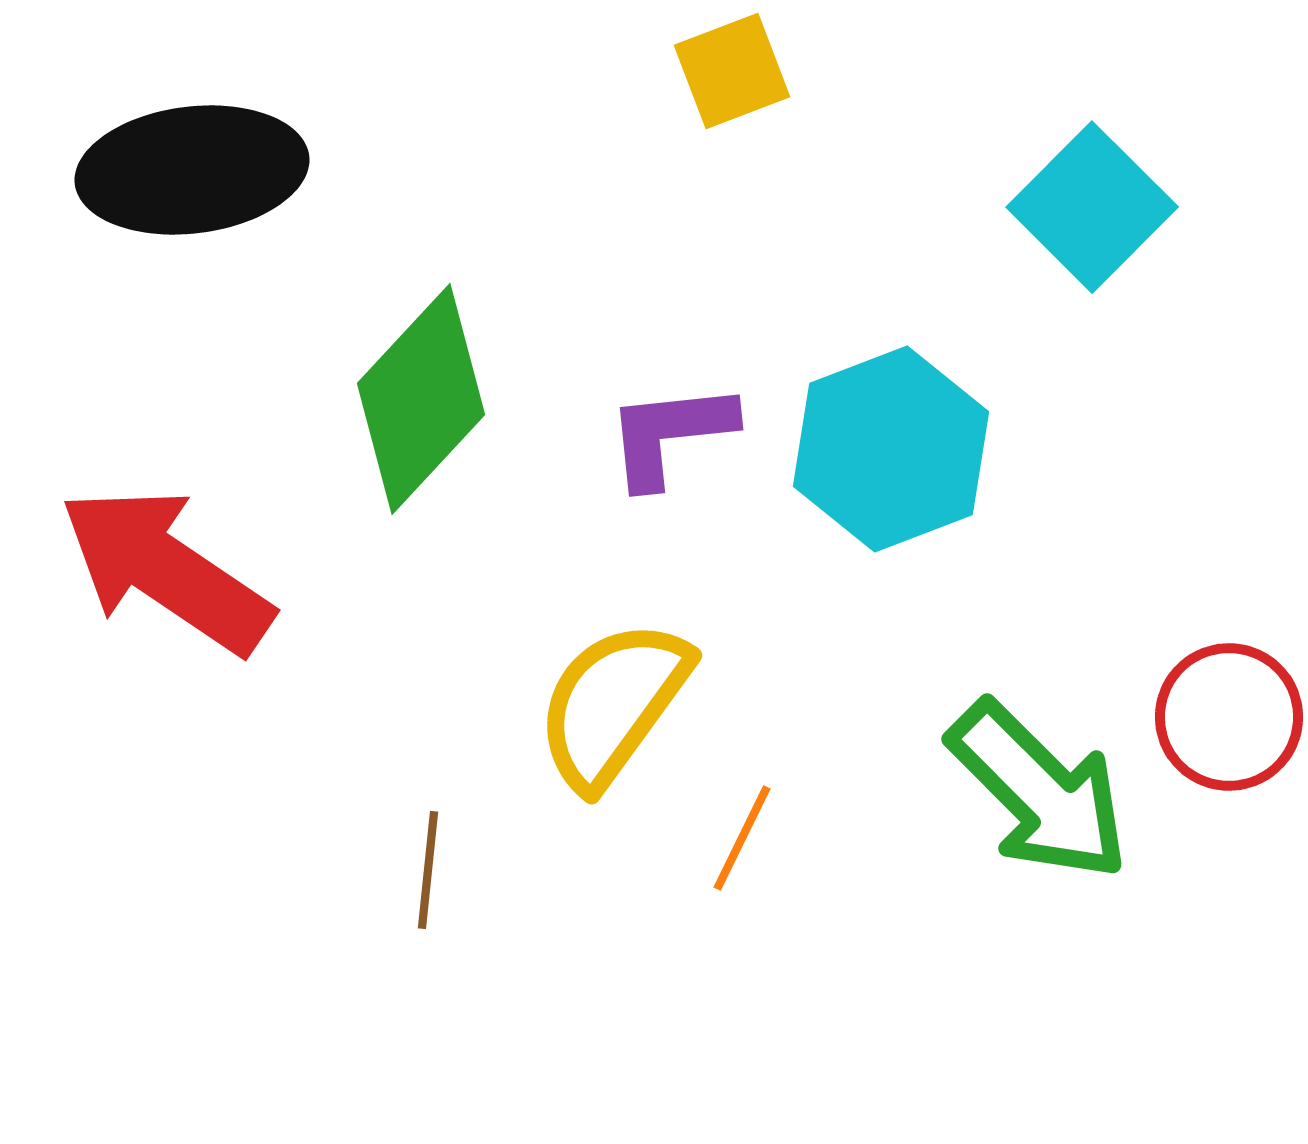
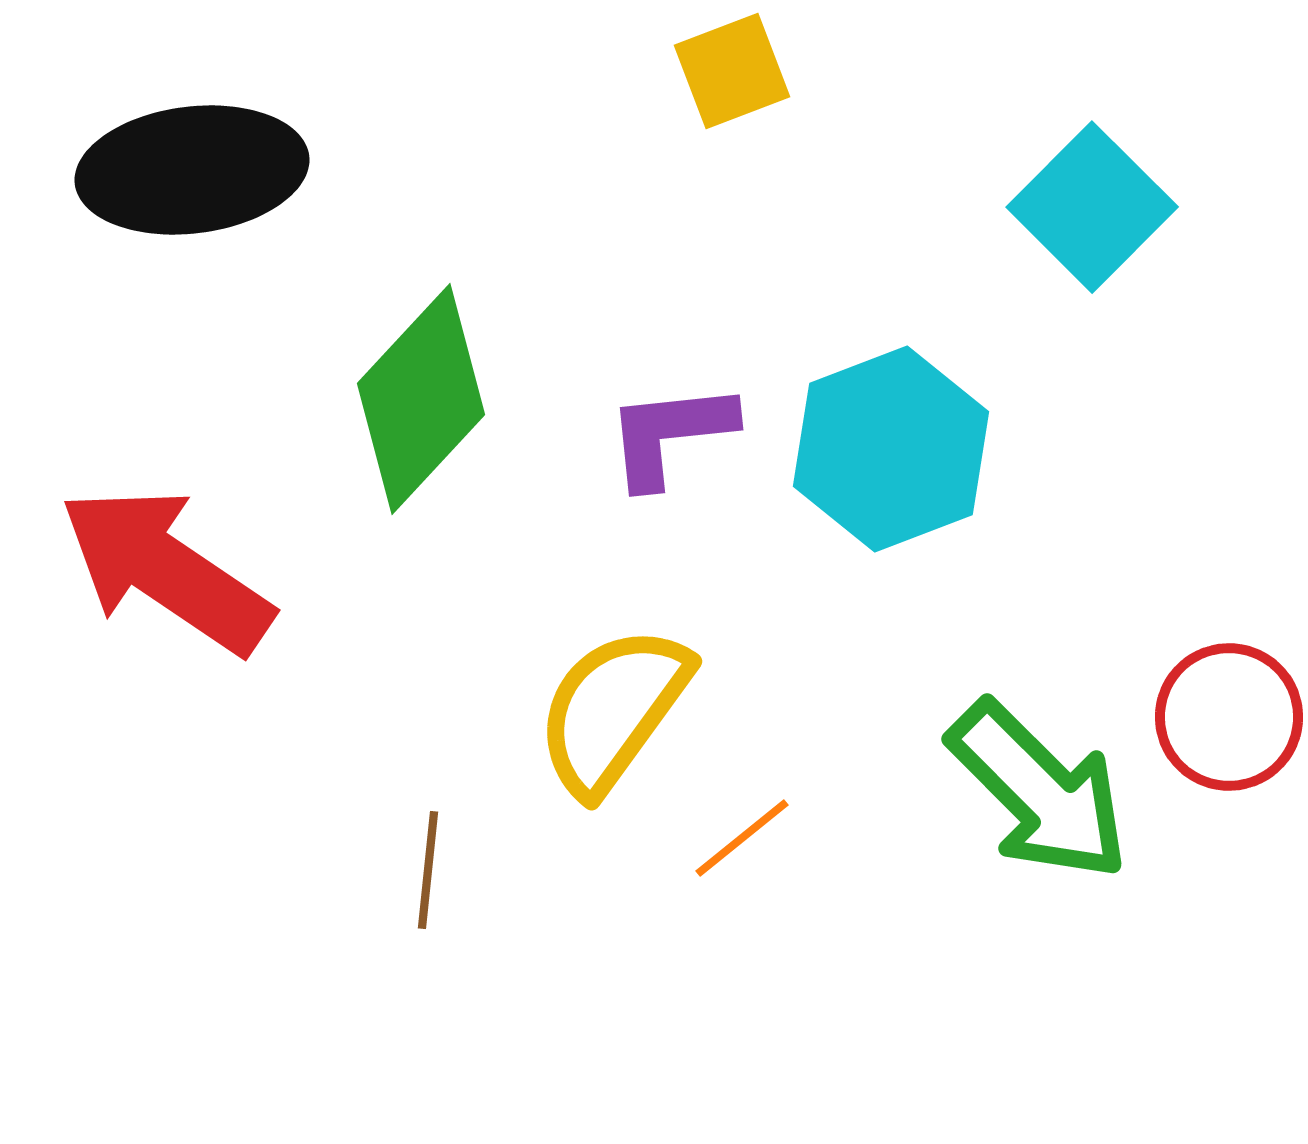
yellow semicircle: moved 6 px down
orange line: rotated 25 degrees clockwise
